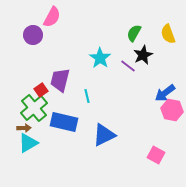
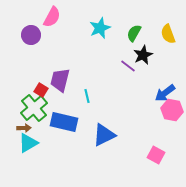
purple circle: moved 2 px left
cyan star: moved 30 px up; rotated 15 degrees clockwise
red square: rotated 24 degrees counterclockwise
